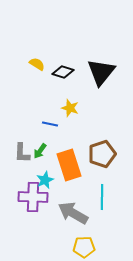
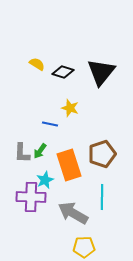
purple cross: moved 2 px left
